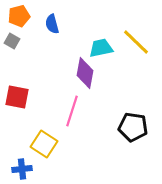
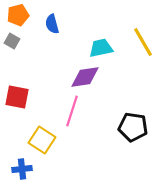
orange pentagon: moved 1 px left, 1 px up
yellow line: moved 7 px right; rotated 16 degrees clockwise
purple diamond: moved 4 px down; rotated 72 degrees clockwise
yellow square: moved 2 px left, 4 px up
